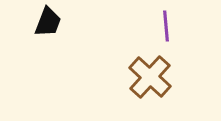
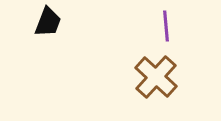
brown cross: moved 6 px right
